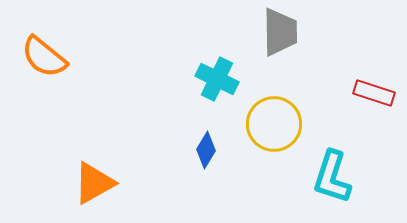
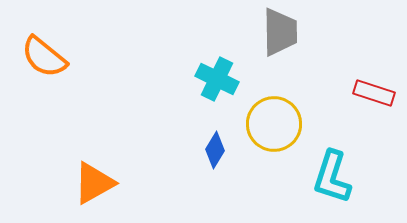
blue diamond: moved 9 px right
